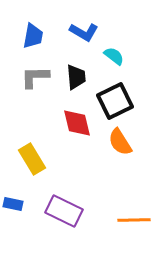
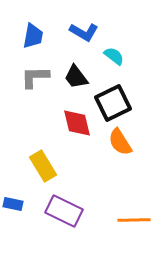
black trapezoid: rotated 148 degrees clockwise
black square: moved 2 px left, 2 px down
yellow rectangle: moved 11 px right, 7 px down
